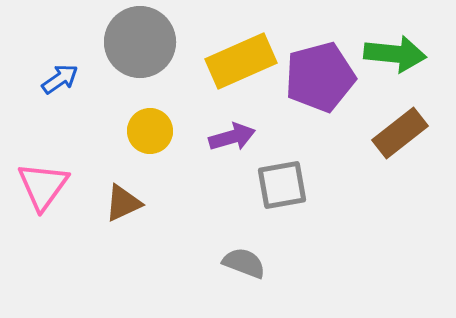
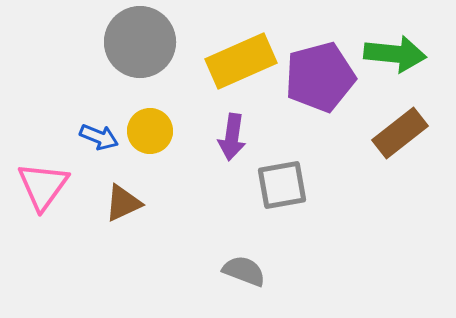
blue arrow: moved 39 px right, 58 px down; rotated 57 degrees clockwise
purple arrow: rotated 114 degrees clockwise
gray semicircle: moved 8 px down
